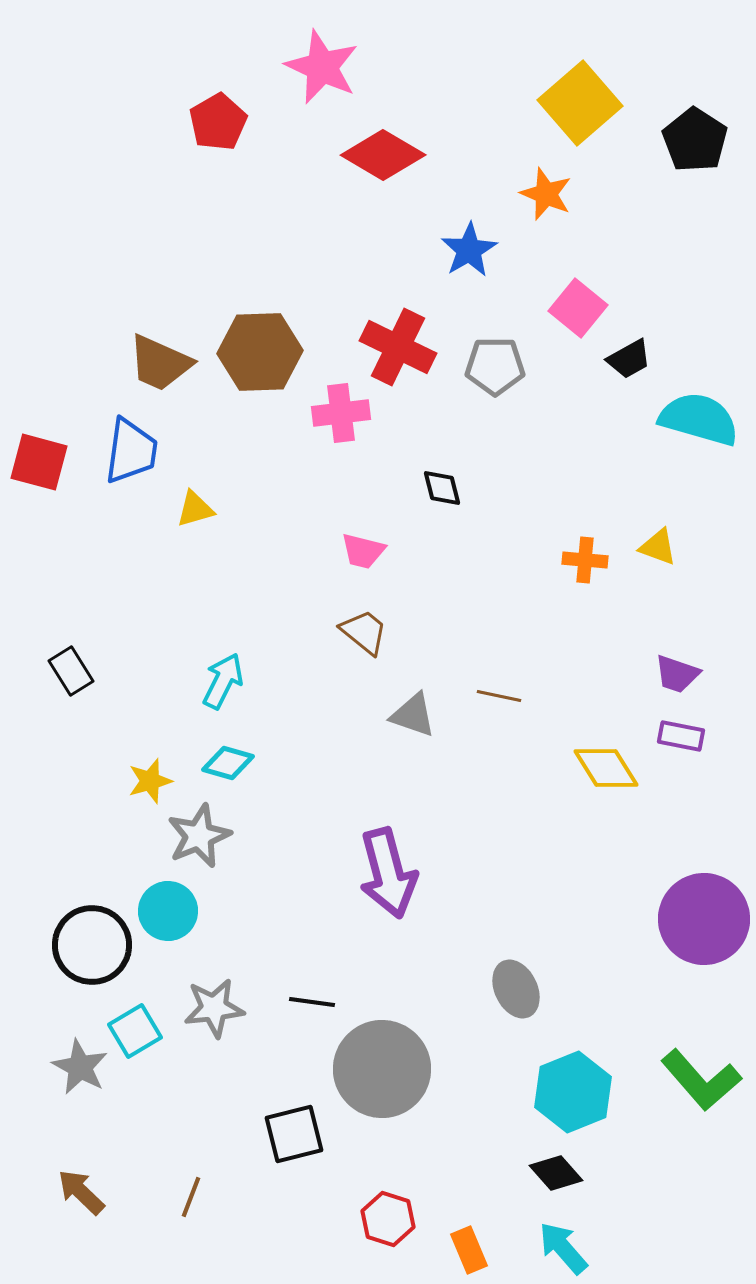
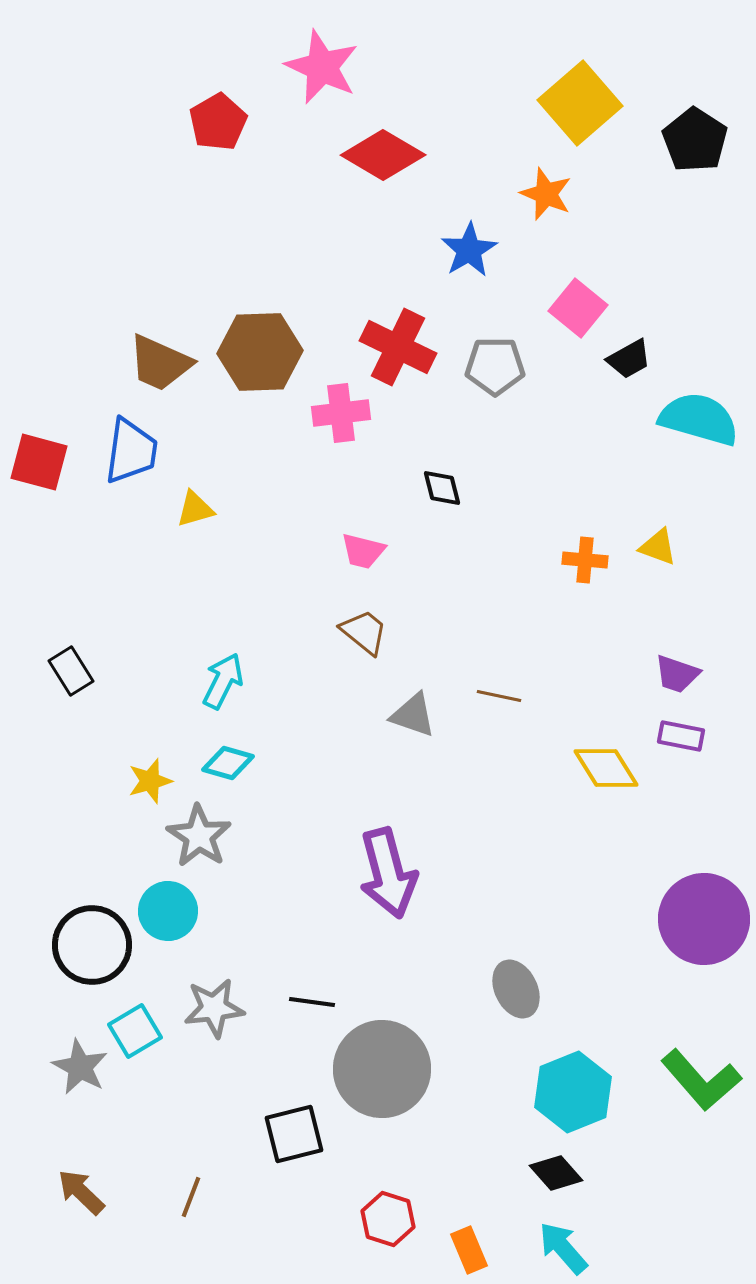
gray star at (199, 836): rotated 16 degrees counterclockwise
